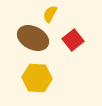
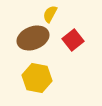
brown ellipse: rotated 48 degrees counterclockwise
yellow hexagon: rotated 8 degrees clockwise
